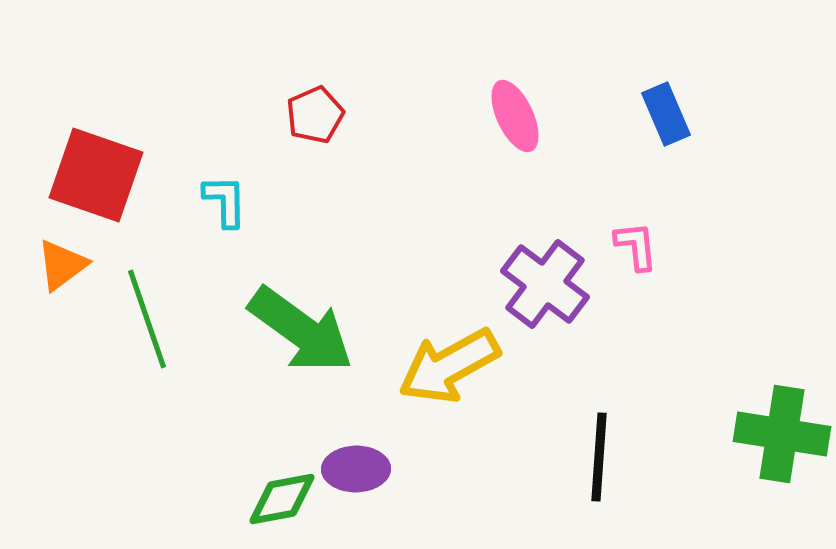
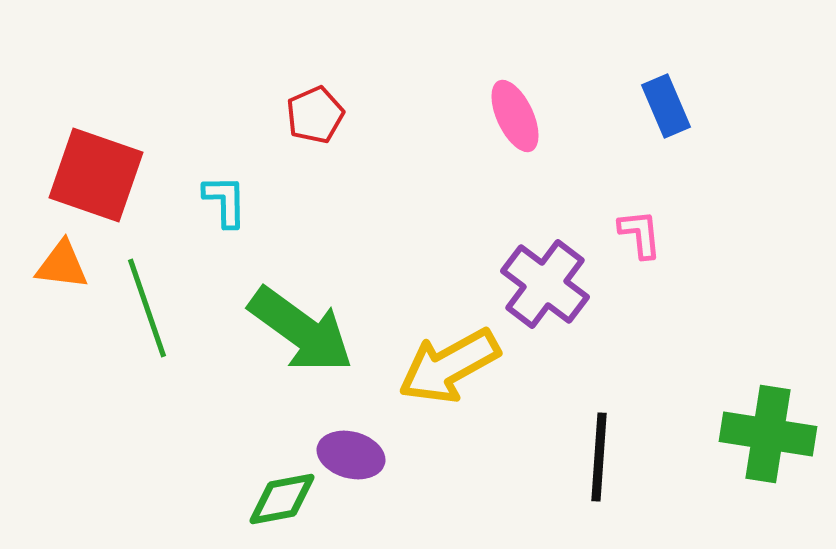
blue rectangle: moved 8 px up
pink L-shape: moved 4 px right, 12 px up
orange triangle: rotated 44 degrees clockwise
green line: moved 11 px up
green cross: moved 14 px left
purple ellipse: moved 5 px left, 14 px up; rotated 16 degrees clockwise
